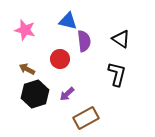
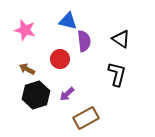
black hexagon: moved 1 px right, 1 px down
